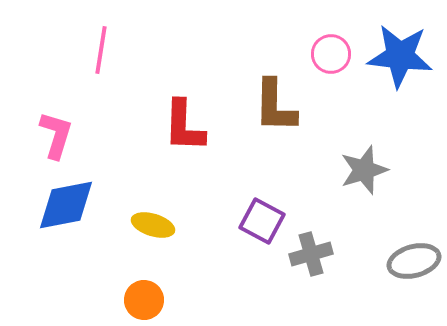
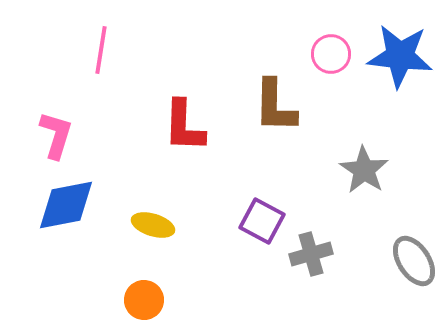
gray star: rotated 21 degrees counterclockwise
gray ellipse: rotated 72 degrees clockwise
